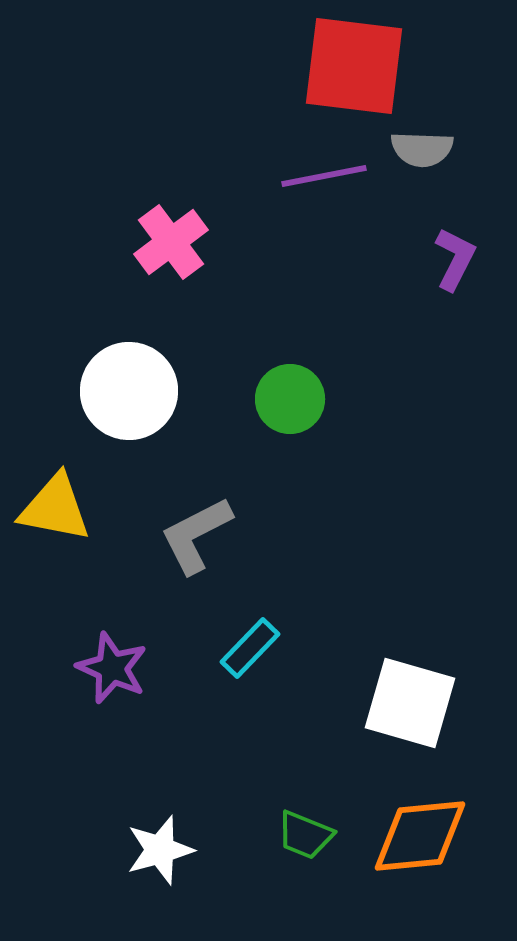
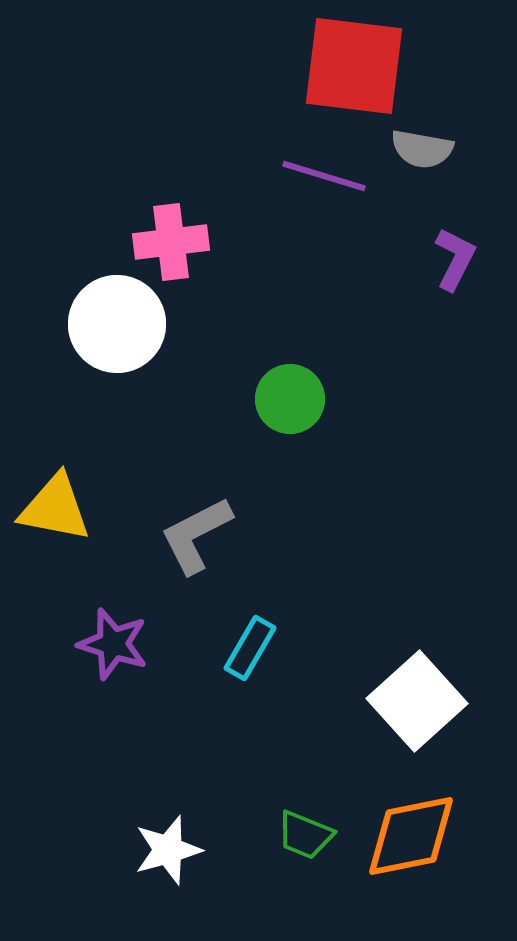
gray semicircle: rotated 8 degrees clockwise
purple line: rotated 28 degrees clockwise
pink cross: rotated 30 degrees clockwise
white circle: moved 12 px left, 67 px up
cyan rectangle: rotated 14 degrees counterclockwise
purple star: moved 1 px right, 24 px up; rotated 6 degrees counterclockwise
white square: moved 7 px right, 2 px up; rotated 32 degrees clockwise
orange diamond: moved 9 px left; rotated 6 degrees counterclockwise
white star: moved 8 px right
